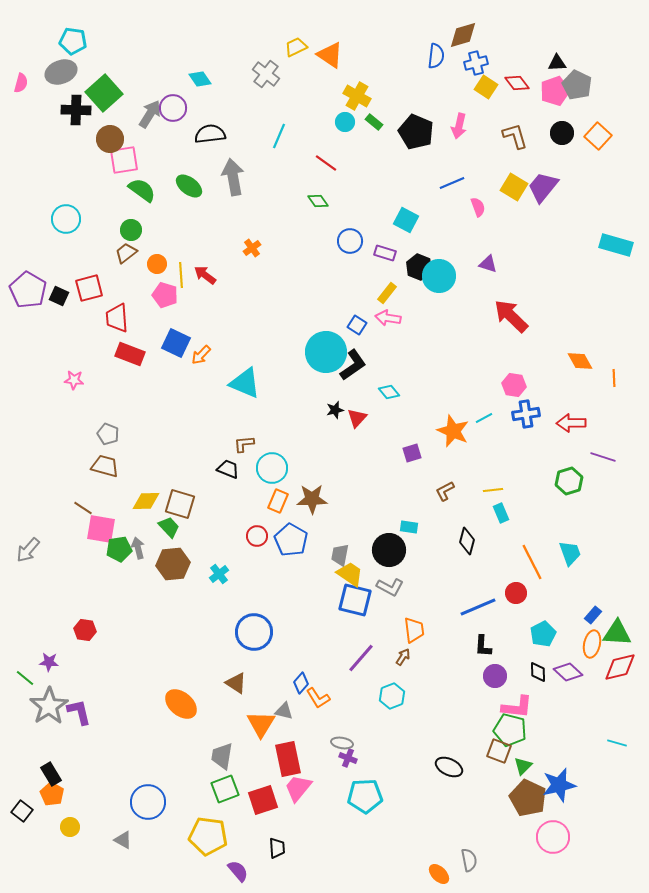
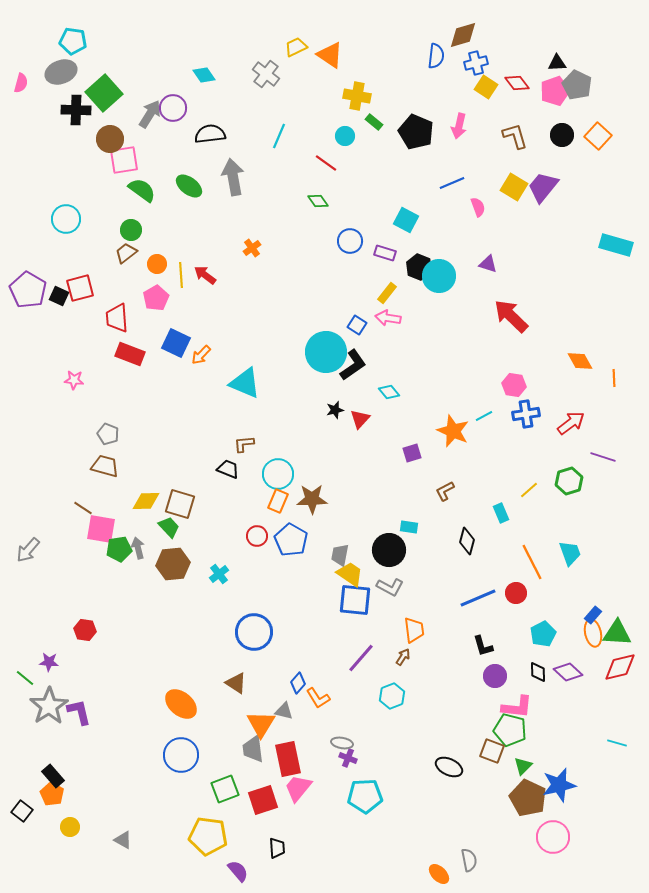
cyan diamond at (200, 79): moved 4 px right, 4 px up
yellow cross at (357, 96): rotated 20 degrees counterclockwise
cyan circle at (345, 122): moved 14 px down
black circle at (562, 133): moved 2 px down
red square at (89, 288): moved 9 px left
pink pentagon at (165, 295): moved 9 px left, 3 px down; rotated 25 degrees clockwise
red triangle at (357, 418): moved 3 px right, 1 px down
cyan line at (484, 418): moved 2 px up
red arrow at (571, 423): rotated 144 degrees clockwise
cyan circle at (272, 468): moved 6 px right, 6 px down
yellow line at (493, 490): moved 36 px right; rotated 36 degrees counterclockwise
blue square at (355, 600): rotated 8 degrees counterclockwise
blue line at (478, 607): moved 9 px up
orange ellipse at (592, 644): moved 1 px right, 11 px up; rotated 24 degrees counterclockwise
black L-shape at (483, 646): rotated 20 degrees counterclockwise
blue diamond at (301, 683): moved 3 px left
brown square at (499, 751): moved 7 px left
gray trapezoid at (222, 756): moved 31 px right, 7 px up; rotated 16 degrees counterclockwise
black rectangle at (51, 774): moved 2 px right, 2 px down; rotated 10 degrees counterclockwise
blue circle at (148, 802): moved 33 px right, 47 px up
